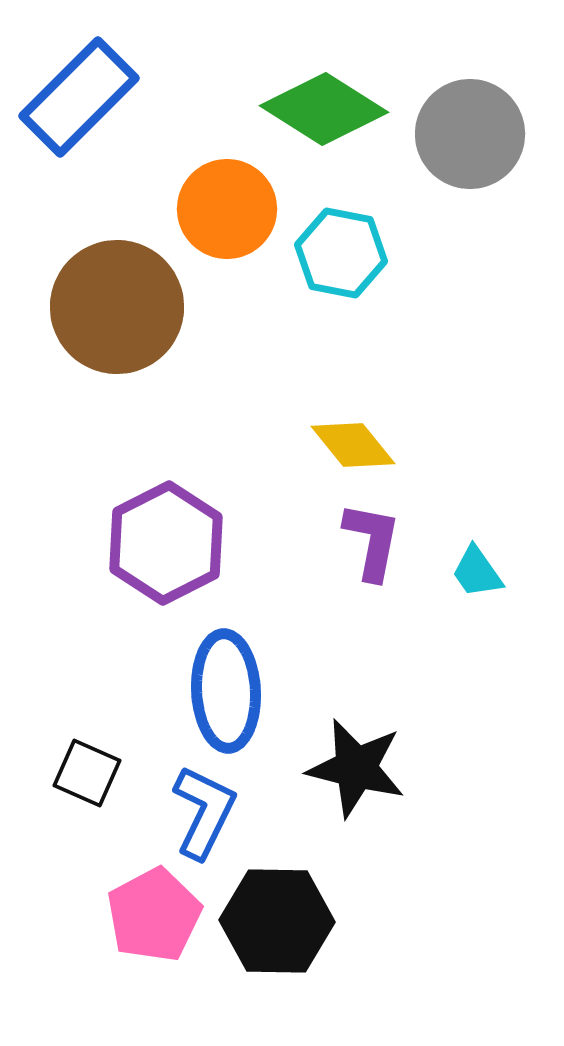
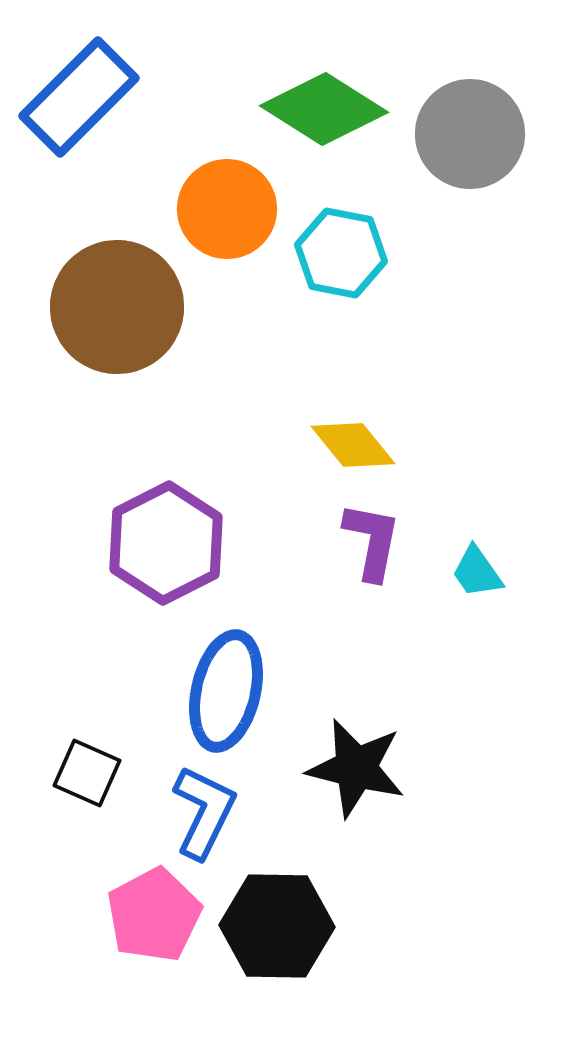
blue ellipse: rotated 16 degrees clockwise
black hexagon: moved 5 px down
